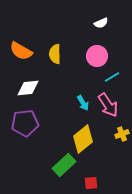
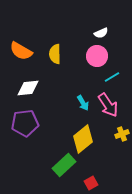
white semicircle: moved 10 px down
red square: rotated 24 degrees counterclockwise
